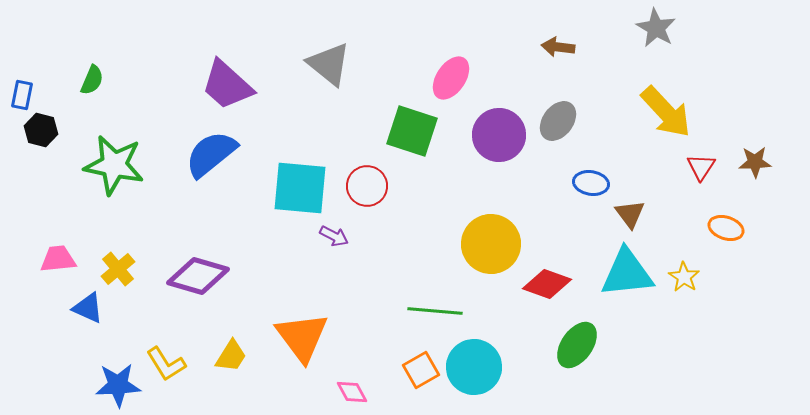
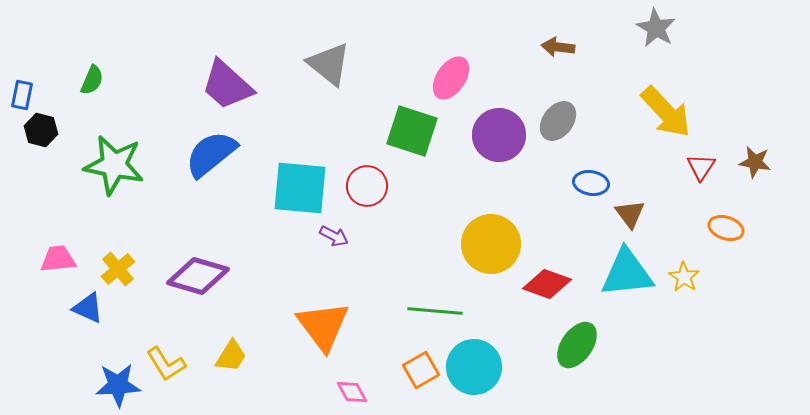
brown star: rotated 12 degrees clockwise
orange triangle: moved 21 px right, 11 px up
